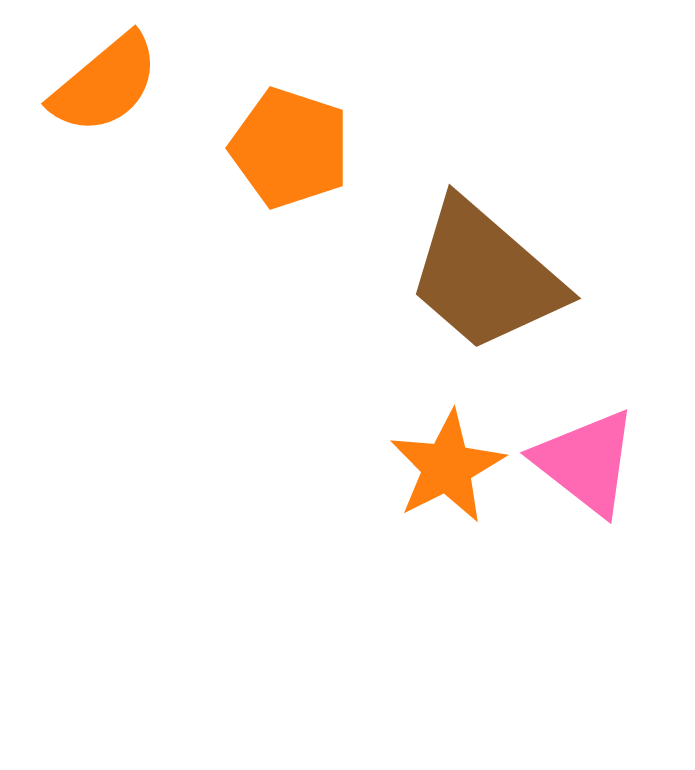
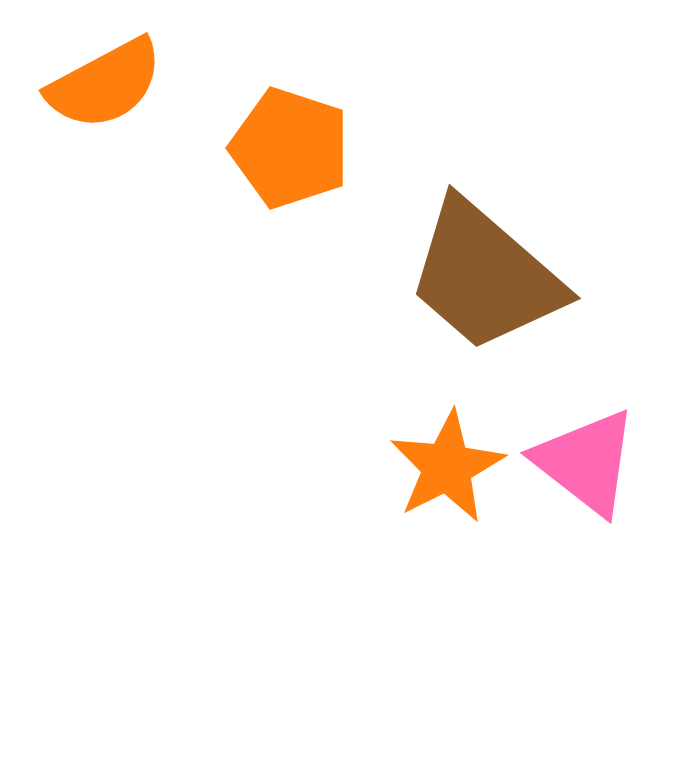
orange semicircle: rotated 12 degrees clockwise
